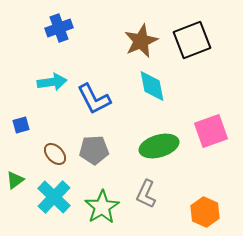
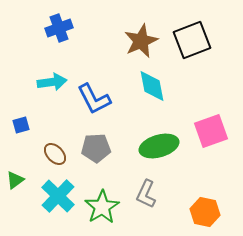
gray pentagon: moved 2 px right, 2 px up
cyan cross: moved 4 px right, 1 px up
orange hexagon: rotated 12 degrees counterclockwise
